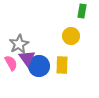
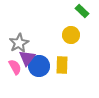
green rectangle: rotated 56 degrees counterclockwise
yellow circle: moved 1 px up
gray star: moved 1 px up
purple triangle: rotated 12 degrees clockwise
pink semicircle: moved 4 px right, 4 px down
